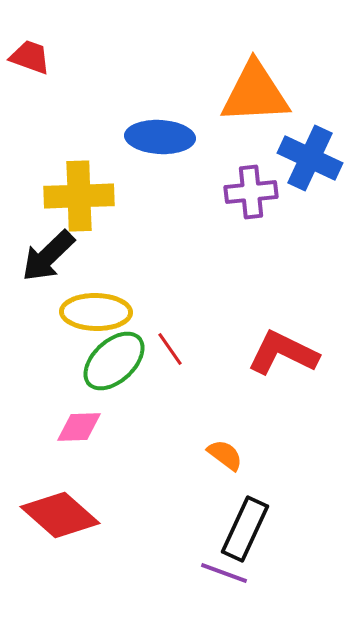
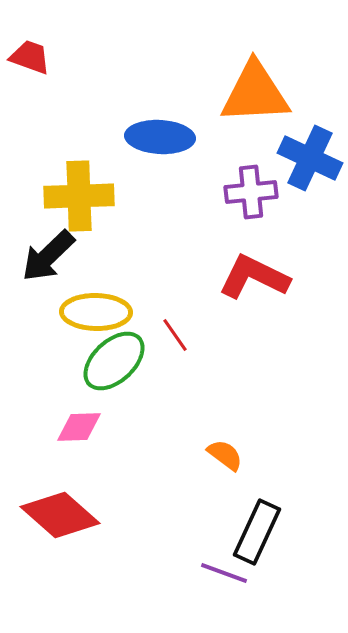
red line: moved 5 px right, 14 px up
red L-shape: moved 29 px left, 76 px up
black rectangle: moved 12 px right, 3 px down
